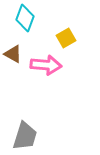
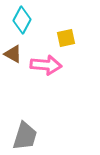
cyan diamond: moved 3 px left, 2 px down; rotated 8 degrees clockwise
yellow square: rotated 18 degrees clockwise
